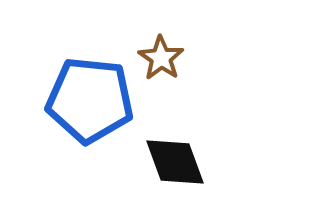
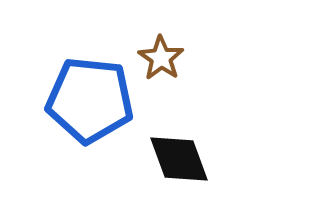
black diamond: moved 4 px right, 3 px up
